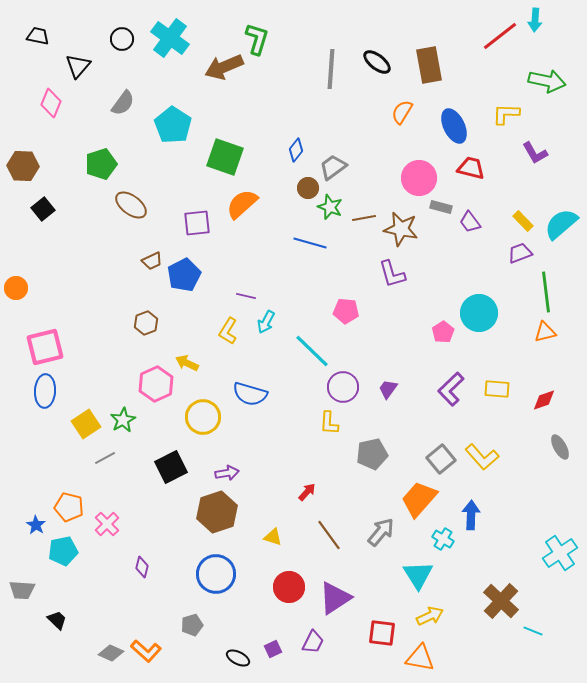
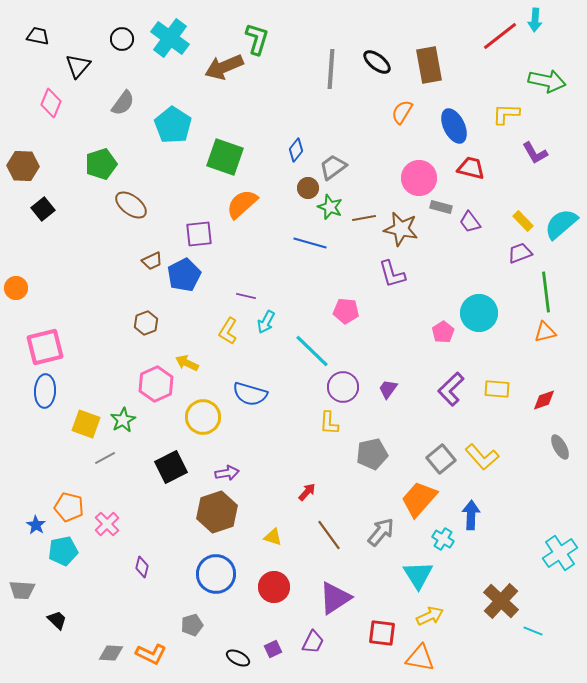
purple square at (197, 223): moved 2 px right, 11 px down
yellow square at (86, 424): rotated 36 degrees counterclockwise
red circle at (289, 587): moved 15 px left
orange L-shape at (146, 651): moved 5 px right, 3 px down; rotated 16 degrees counterclockwise
gray diamond at (111, 653): rotated 20 degrees counterclockwise
